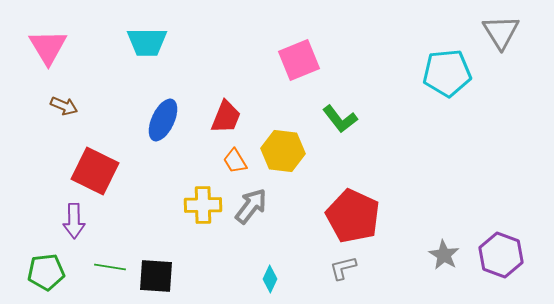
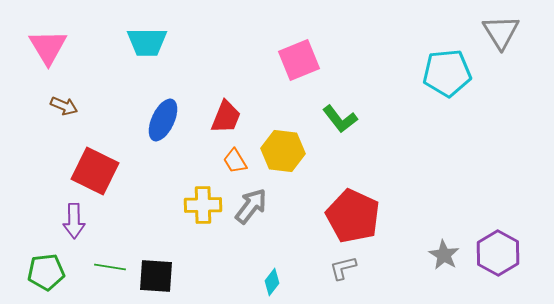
purple hexagon: moved 3 px left, 2 px up; rotated 9 degrees clockwise
cyan diamond: moved 2 px right, 3 px down; rotated 12 degrees clockwise
